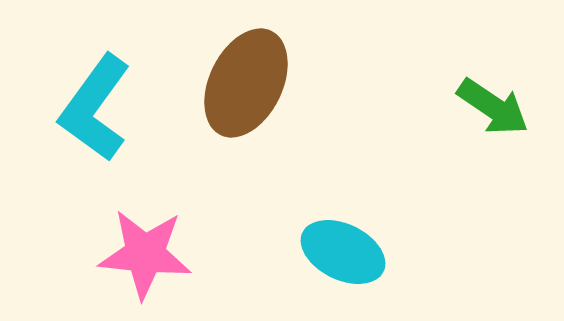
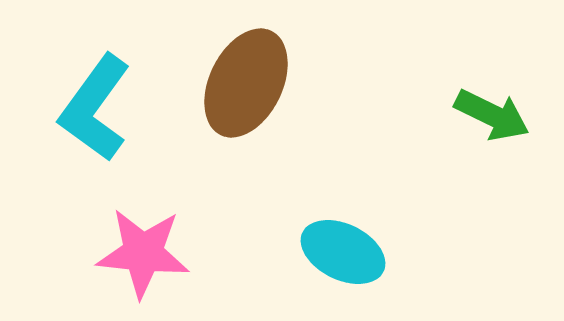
green arrow: moved 1 px left, 8 px down; rotated 8 degrees counterclockwise
pink star: moved 2 px left, 1 px up
